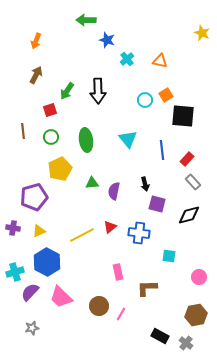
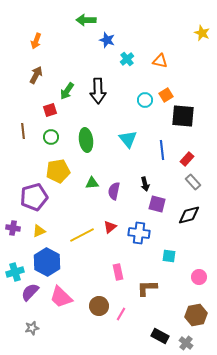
yellow pentagon at (60, 169): moved 2 px left, 2 px down; rotated 15 degrees clockwise
